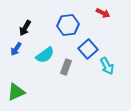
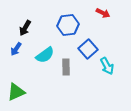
gray rectangle: rotated 21 degrees counterclockwise
